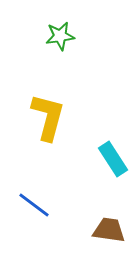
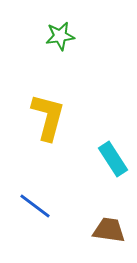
blue line: moved 1 px right, 1 px down
